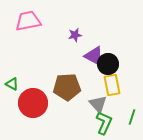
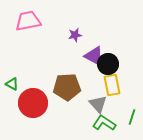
green L-shape: rotated 80 degrees counterclockwise
